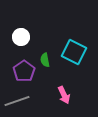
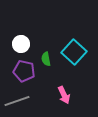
white circle: moved 7 px down
cyan square: rotated 15 degrees clockwise
green semicircle: moved 1 px right, 1 px up
purple pentagon: rotated 25 degrees counterclockwise
